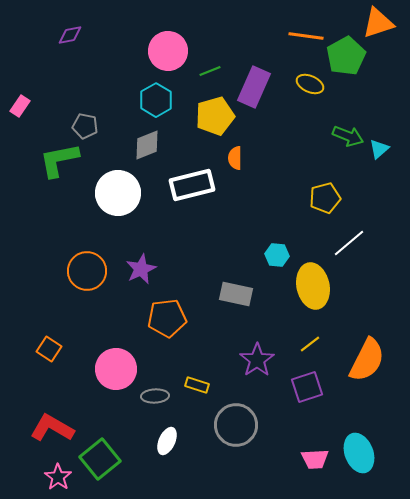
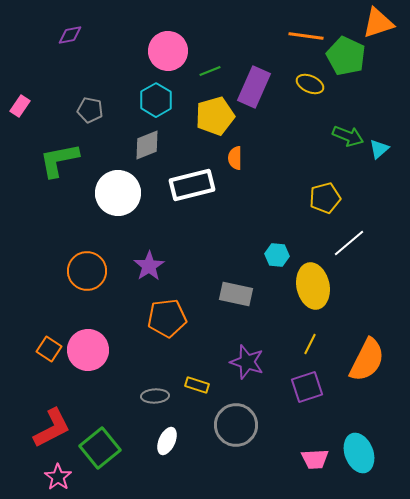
green pentagon at (346, 56): rotated 18 degrees counterclockwise
gray pentagon at (85, 126): moved 5 px right, 16 px up
purple star at (141, 269): moved 8 px right, 3 px up; rotated 8 degrees counterclockwise
yellow line at (310, 344): rotated 25 degrees counterclockwise
purple star at (257, 360): moved 10 px left, 2 px down; rotated 20 degrees counterclockwise
pink circle at (116, 369): moved 28 px left, 19 px up
red L-shape at (52, 428): rotated 123 degrees clockwise
green square at (100, 459): moved 11 px up
